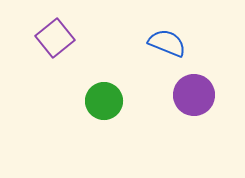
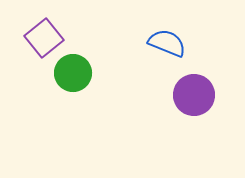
purple square: moved 11 px left
green circle: moved 31 px left, 28 px up
